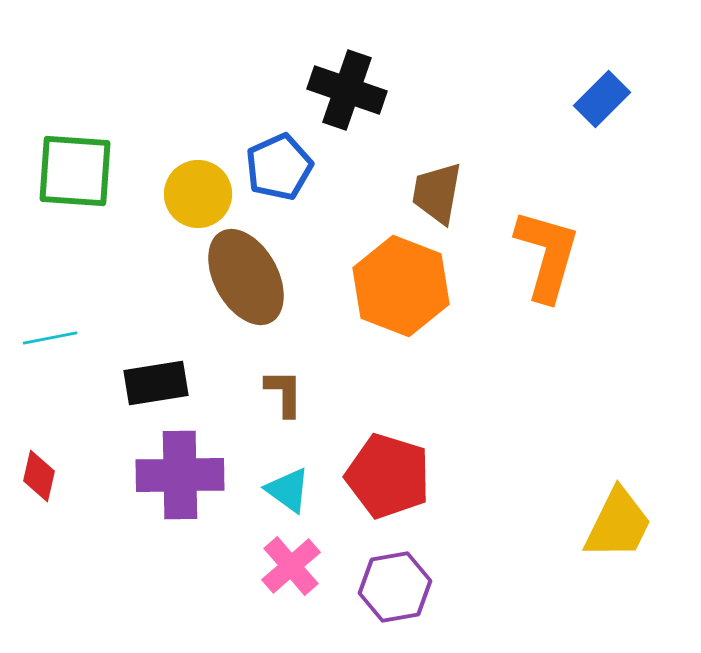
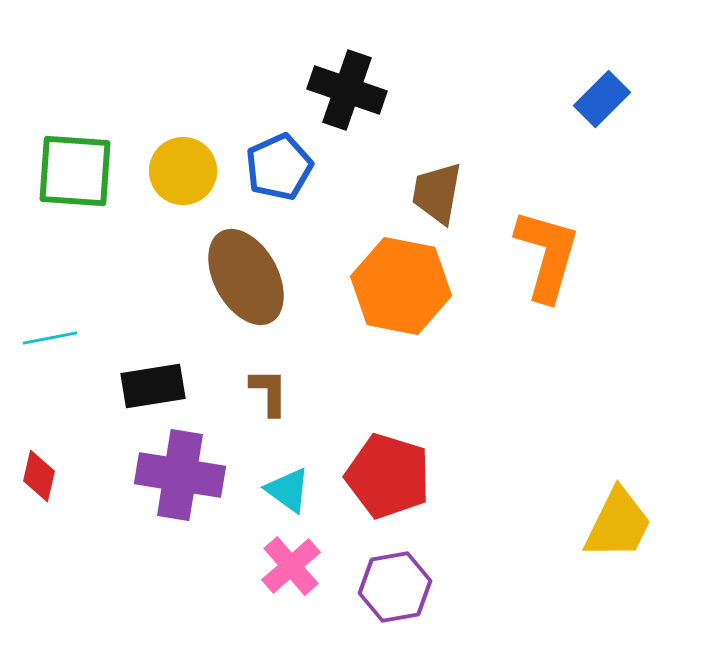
yellow circle: moved 15 px left, 23 px up
orange hexagon: rotated 10 degrees counterclockwise
black rectangle: moved 3 px left, 3 px down
brown L-shape: moved 15 px left, 1 px up
purple cross: rotated 10 degrees clockwise
